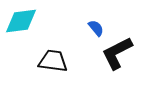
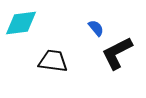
cyan diamond: moved 2 px down
